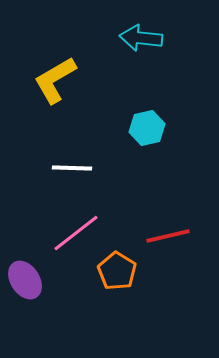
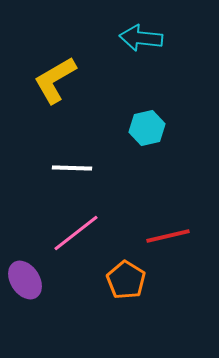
orange pentagon: moved 9 px right, 9 px down
